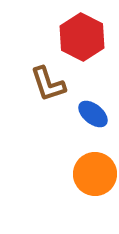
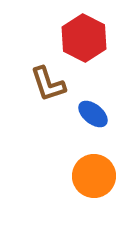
red hexagon: moved 2 px right, 1 px down
orange circle: moved 1 px left, 2 px down
